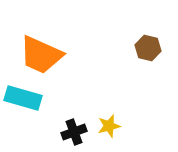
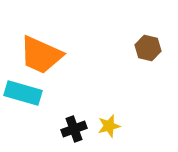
cyan rectangle: moved 5 px up
black cross: moved 3 px up
